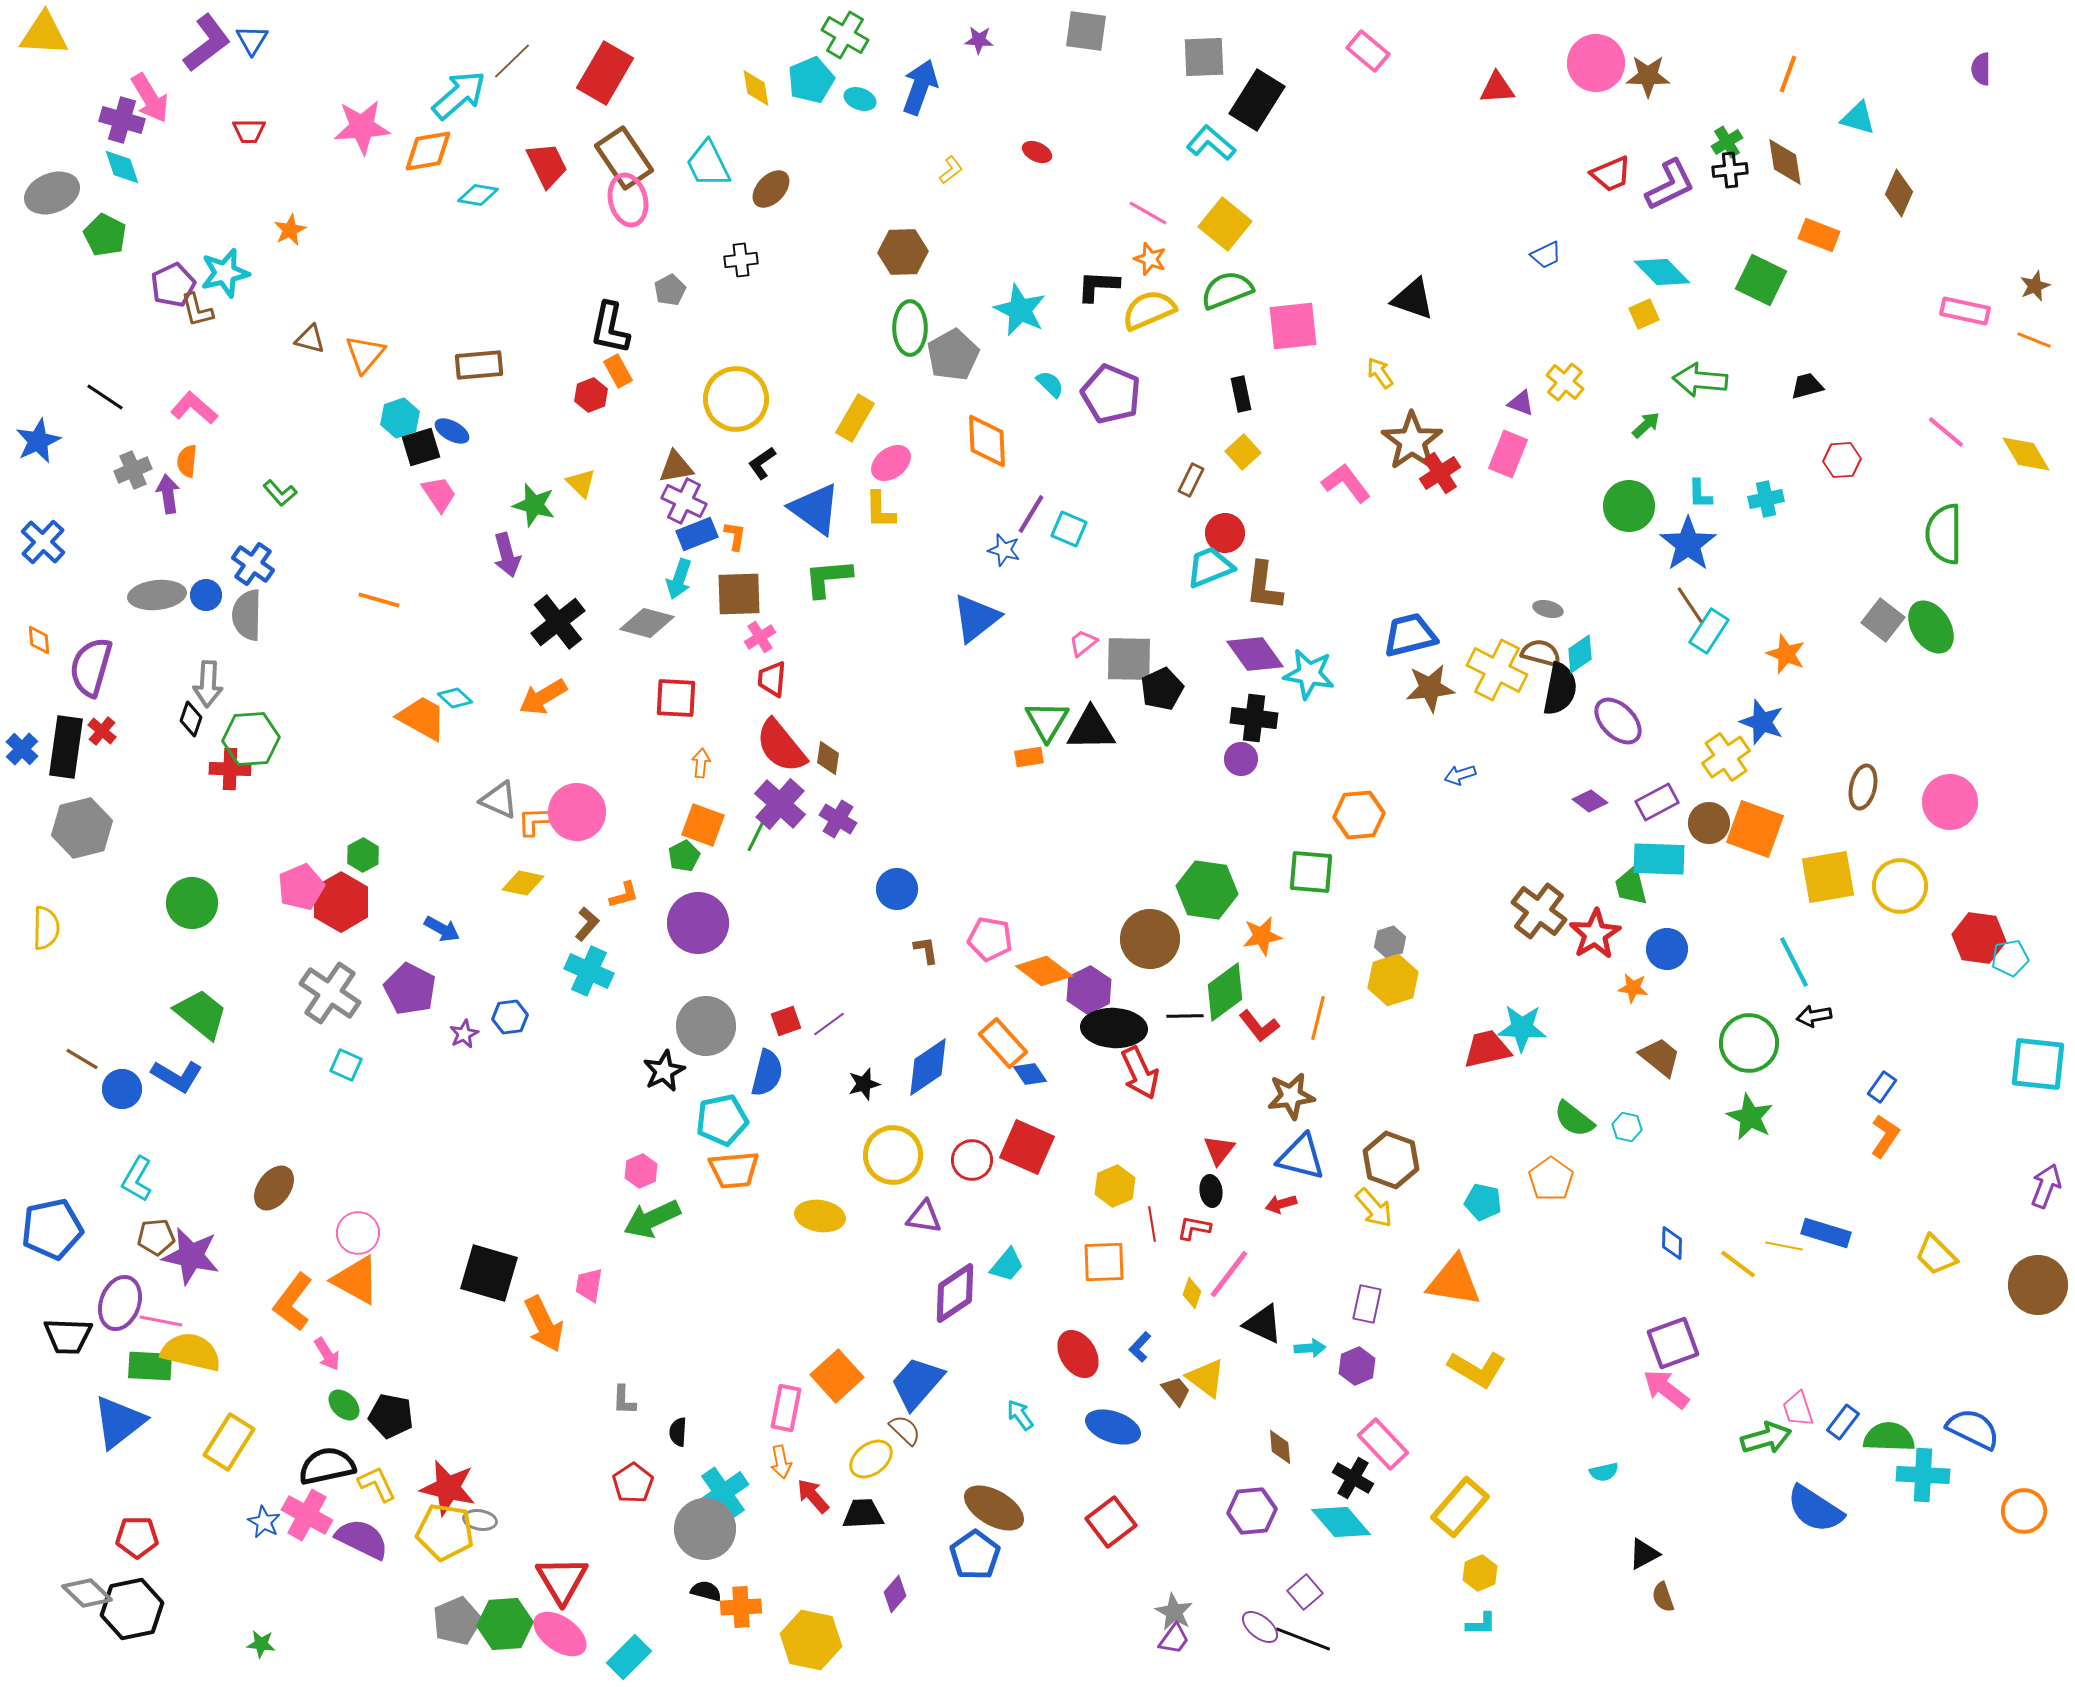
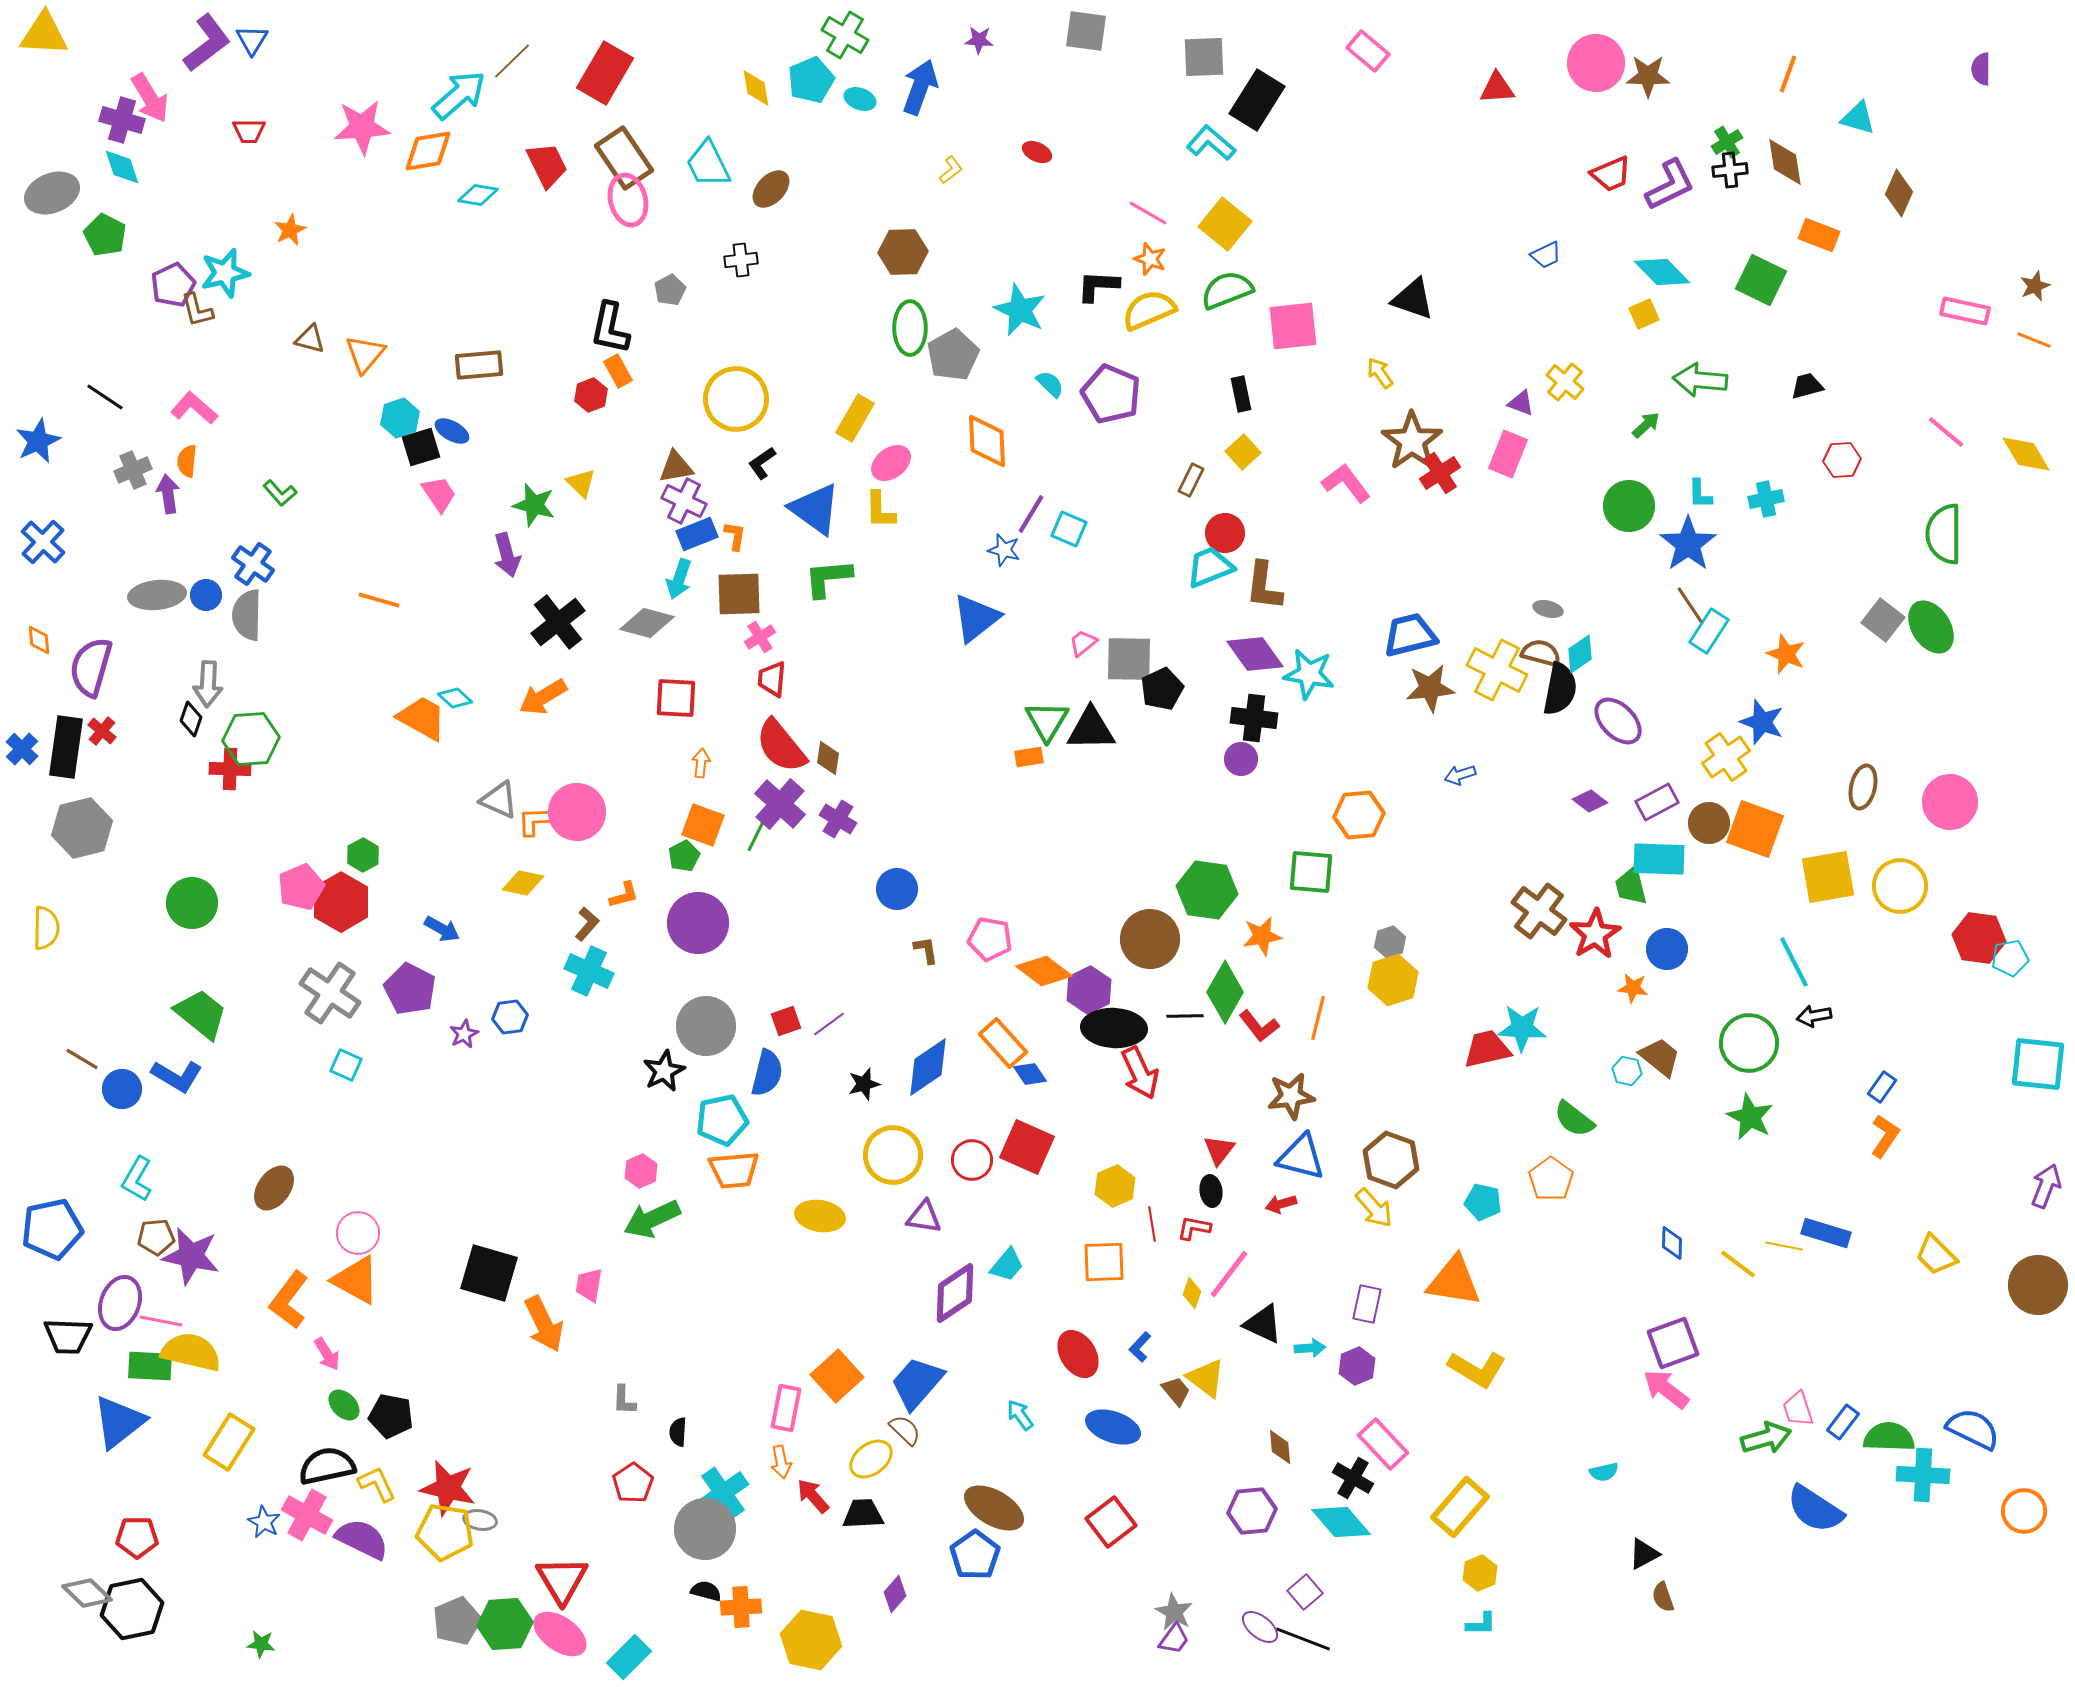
green diamond at (1225, 992): rotated 24 degrees counterclockwise
cyan hexagon at (1627, 1127): moved 56 px up
orange L-shape at (293, 1302): moved 4 px left, 2 px up
